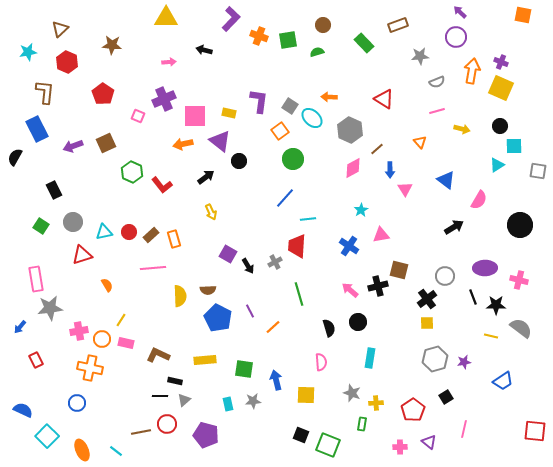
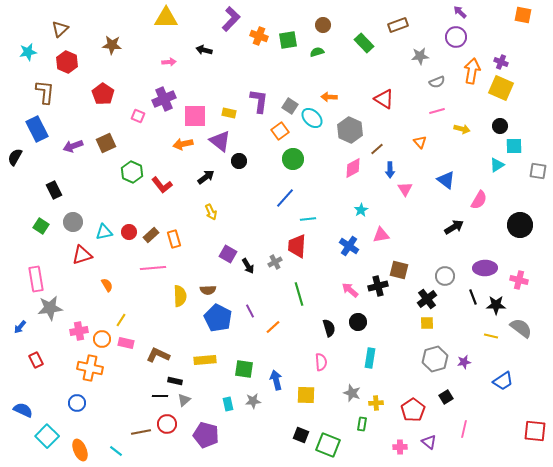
orange ellipse at (82, 450): moved 2 px left
